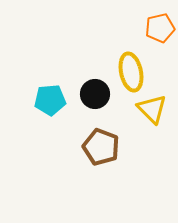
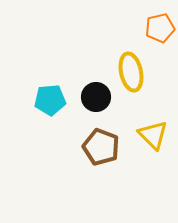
black circle: moved 1 px right, 3 px down
yellow triangle: moved 1 px right, 26 px down
